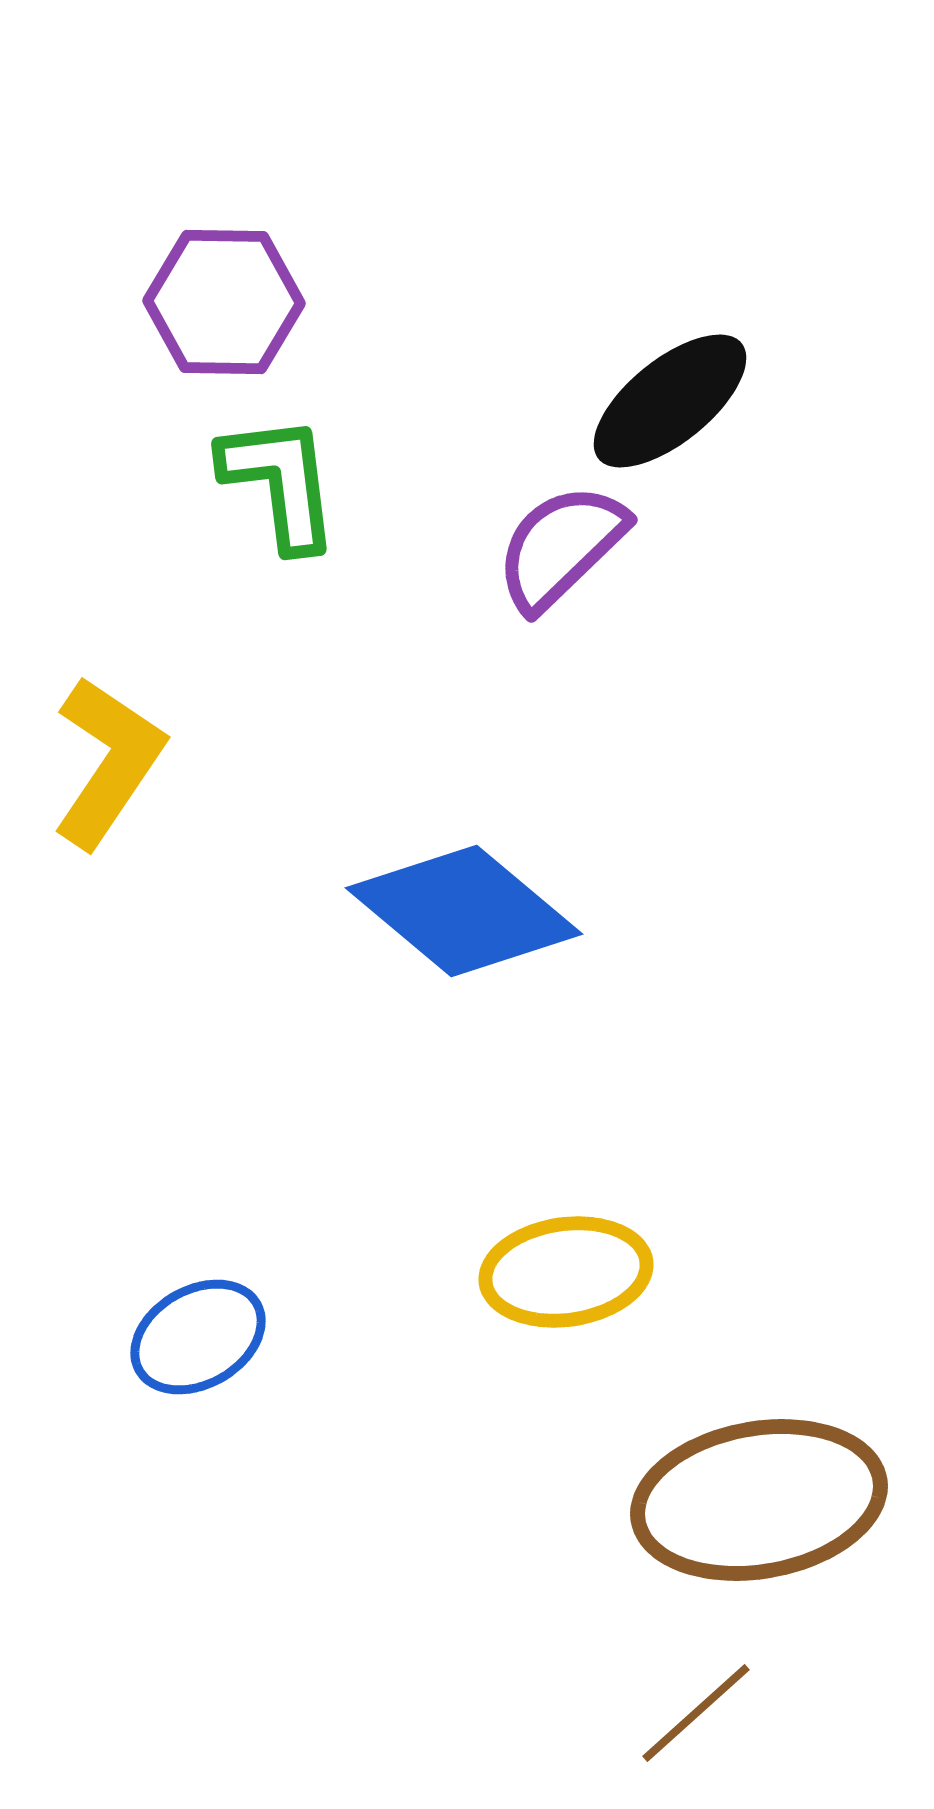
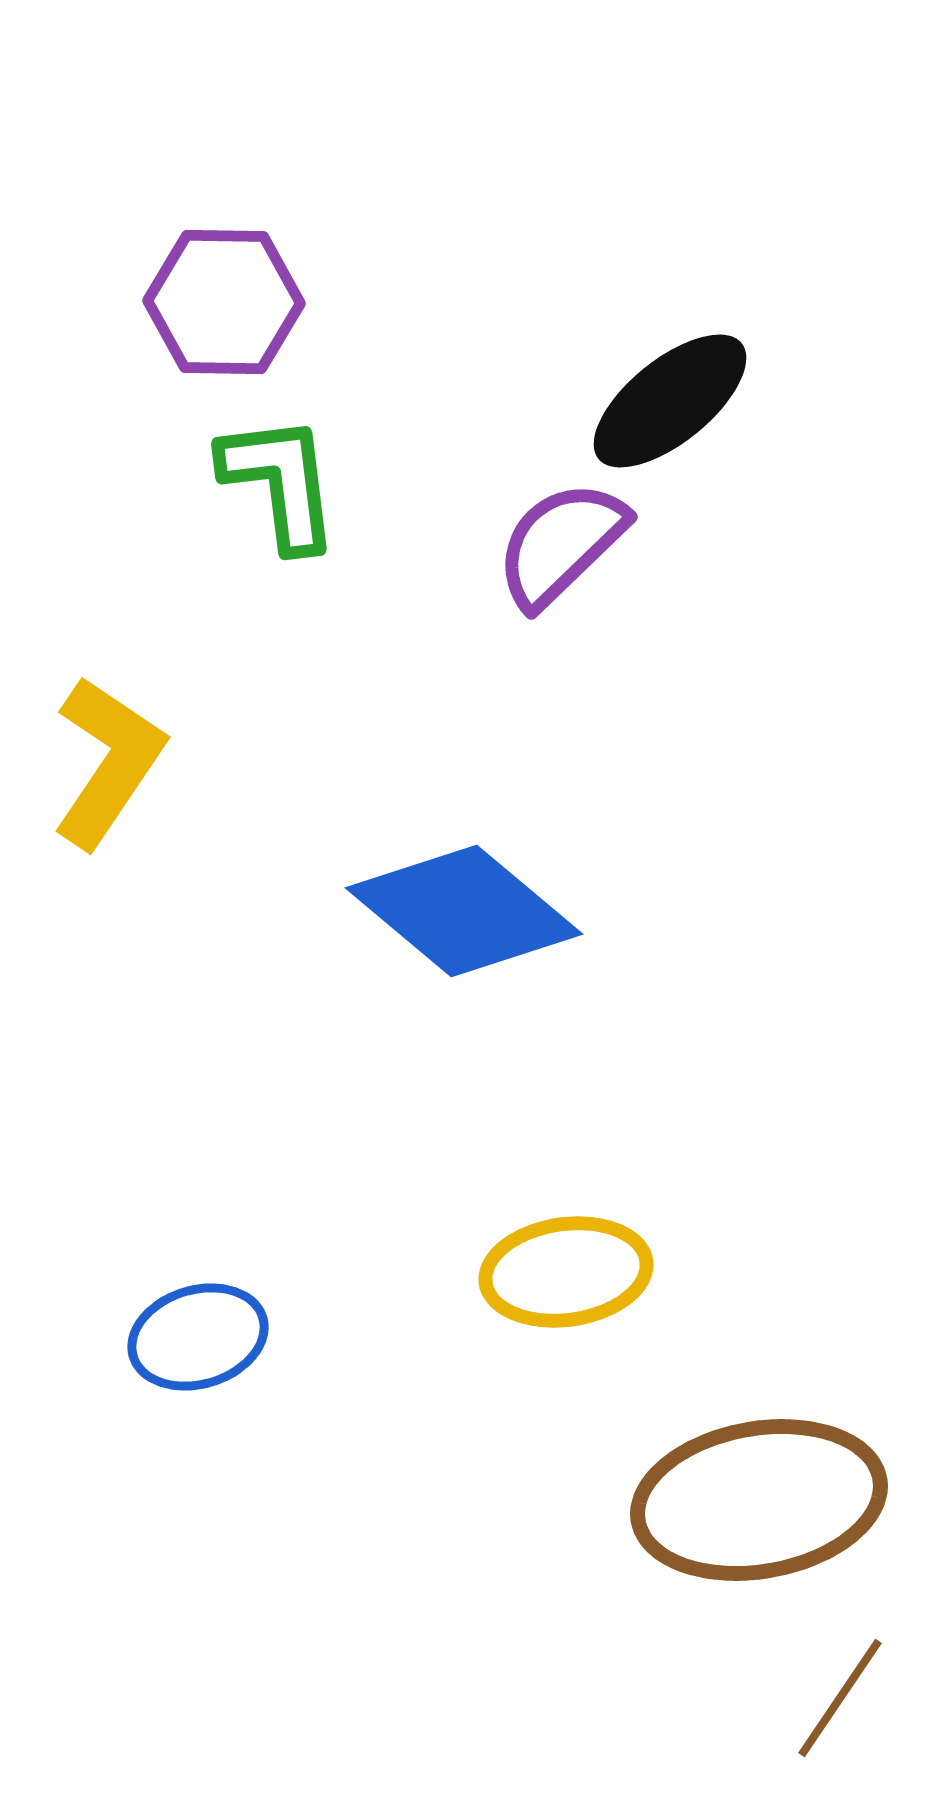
purple semicircle: moved 3 px up
blue ellipse: rotated 13 degrees clockwise
brown line: moved 144 px right, 15 px up; rotated 14 degrees counterclockwise
